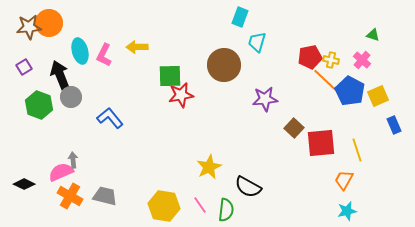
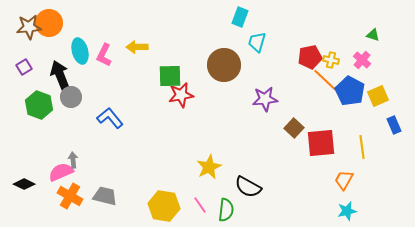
yellow line: moved 5 px right, 3 px up; rotated 10 degrees clockwise
